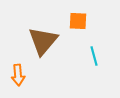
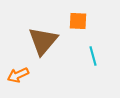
cyan line: moved 1 px left
orange arrow: rotated 70 degrees clockwise
